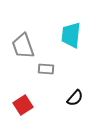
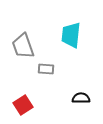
black semicircle: moved 6 px right; rotated 132 degrees counterclockwise
